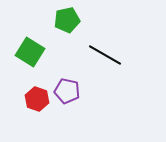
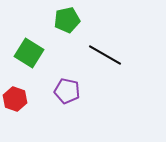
green square: moved 1 px left, 1 px down
red hexagon: moved 22 px left
